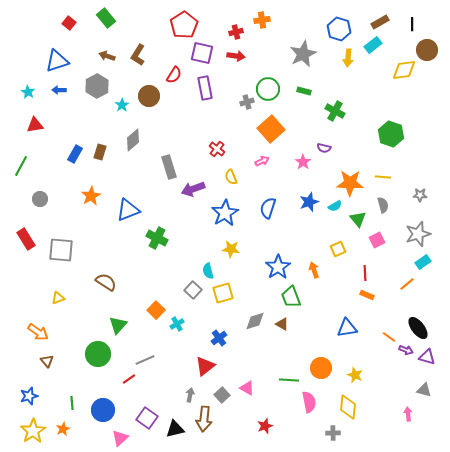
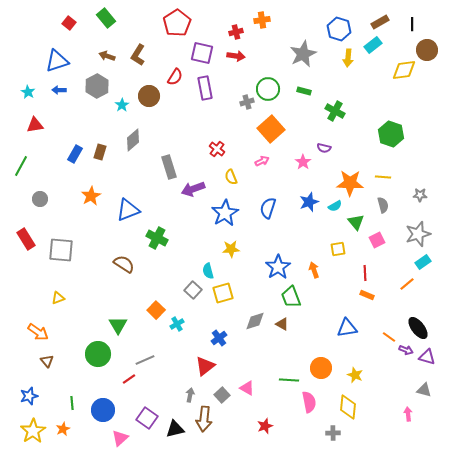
red pentagon at (184, 25): moved 7 px left, 2 px up
red semicircle at (174, 75): moved 1 px right, 2 px down
green triangle at (358, 219): moved 2 px left, 3 px down
yellow star at (231, 249): rotated 12 degrees counterclockwise
yellow square at (338, 249): rotated 14 degrees clockwise
brown semicircle at (106, 282): moved 18 px right, 18 px up
green triangle at (118, 325): rotated 12 degrees counterclockwise
